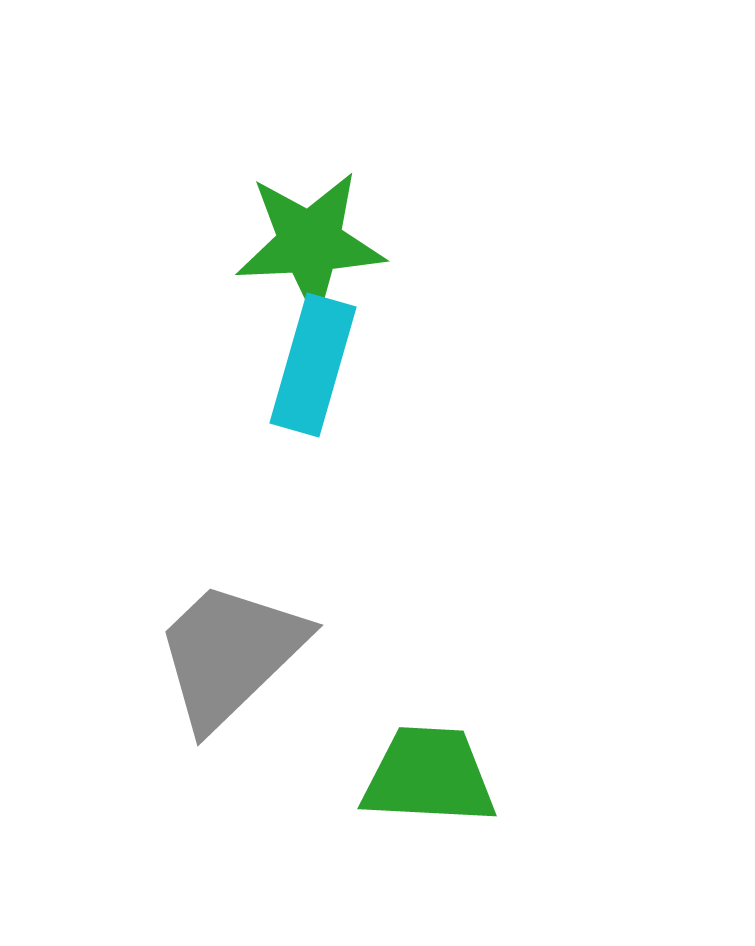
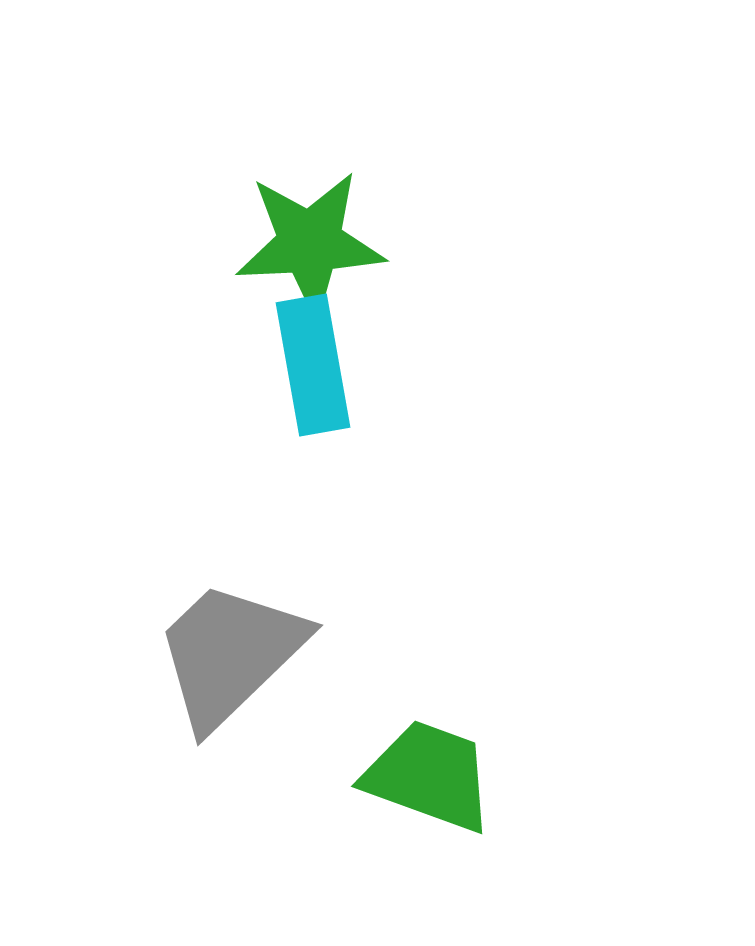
cyan rectangle: rotated 26 degrees counterclockwise
green trapezoid: rotated 17 degrees clockwise
